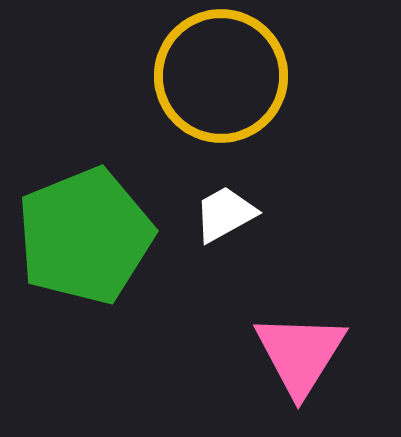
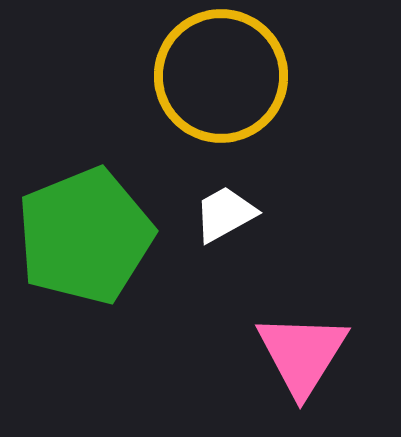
pink triangle: moved 2 px right
